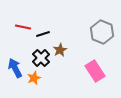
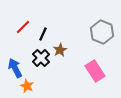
red line: rotated 56 degrees counterclockwise
black line: rotated 48 degrees counterclockwise
orange star: moved 7 px left, 8 px down; rotated 24 degrees counterclockwise
